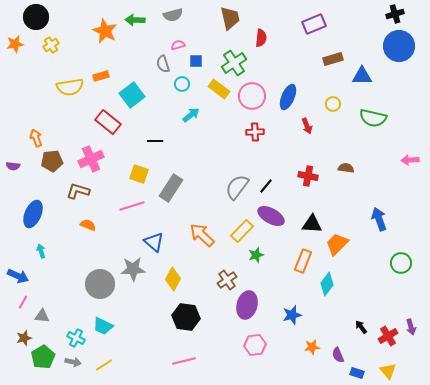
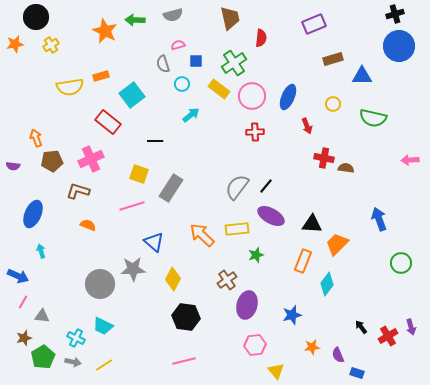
red cross at (308, 176): moved 16 px right, 18 px up
yellow rectangle at (242, 231): moved 5 px left, 2 px up; rotated 40 degrees clockwise
yellow triangle at (388, 371): moved 112 px left
